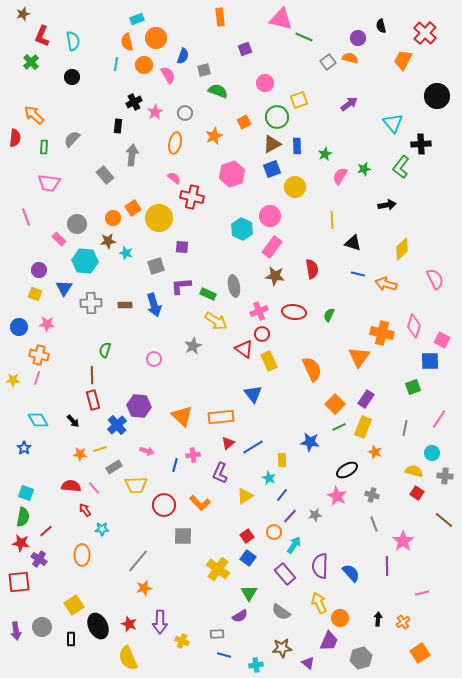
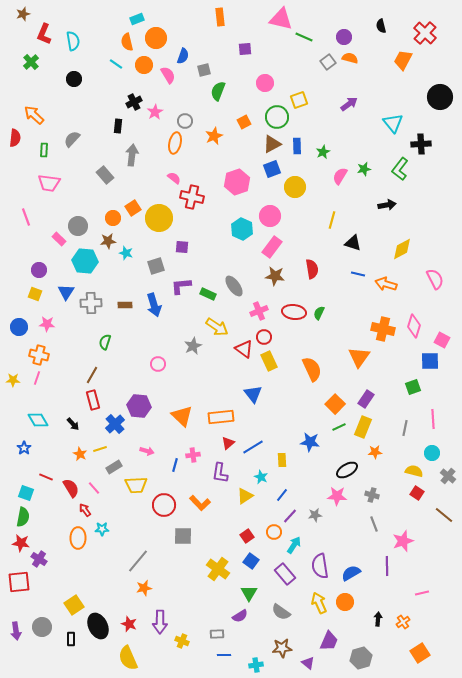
red L-shape at (42, 36): moved 2 px right, 2 px up
purple circle at (358, 38): moved 14 px left, 1 px up
purple square at (245, 49): rotated 16 degrees clockwise
cyan line at (116, 64): rotated 64 degrees counterclockwise
black circle at (72, 77): moved 2 px right, 2 px down
green semicircle at (218, 91): rotated 90 degrees counterclockwise
black circle at (437, 96): moved 3 px right, 1 px down
gray circle at (185, 113): moved 8 px down
green rectangle at (44, 147): moved 3 px down
green star at (325, 154): moved 2 px left, 2 px up
green L-shape at (401, 167): moved 1 px left, 2 px down
pink hexagon at (232, 174): moved 5 px right, 8 px down
yellow line at (332, 220): rotated 18 degrees clockwise
gray circle at (77, 224): moved 1 px right, 2 px down
yellow diamond at (402, 249): rotated 15 degrees clockwise
gray ellipse at (234, 286): rotated 25 degrees counterclockwise
blue triangle at (64, 288): moved 2 px right, 4 px down
green semicircle at (329, 315): moved 10 px left, 2 px up
yellow arrow at (216, 321): moved 1 px right, 6 px down
orange cross at (382, 333): moved 1 px right, 4 px up
red circle at (262, 334): moved 2 px right, 3 px down
green semicircle at (105, 350): moved 8 px up
pink circle at (154, 359): moved 4 px right, 5 px down
brown line at (92, 375): rotated 30 degrees clockwise
pink line at (439, 419): moved 6 px left; rotated 36 degrees counterclockwise
black arrow at (73, 421): moved 3 px down
blue cross at (117, 425): moved 2 px left, 1 px up
orange star at (375, 452): rotated 24 degrees counterclockwise
orange star at (80, 454): rotated 24 degrees clockwise
purple L-shape at (220, 473): rotated 15 degrees counterclockwise
gray cross at (445, 476): moved 3 px right; rotated 35 degrees clockwise
cyan star at (269, 478): moved 8 px left, 1 px up
red semicircle at (71, 486): moved 2 px down; rotated 54 degrees clockwise
pink star at (337, 496): rotated 24 degrees counterclockwise
brown line at (444, 520): moved 5 px up
red line at (46, 531): moved 54 px up; rotated 64 degrees clockwise
pink star at (403, 541): rotated 15 degrees clockwise
orange ellipse at (82, 555): moved 4 px left, 17 px up
blue square at (248, 558): moved 3 px right, 3 px down
purple semicircle at (320, 566): rotated 10 degrees counterclockwise
blue semicircle at (351, 573): rotated 78 degrees counterclockwise
orange circle at (340, 618): moved 5 px right, 16 px up
blue line at (224, 655): rotated 16 degrees counterclockwise
